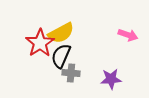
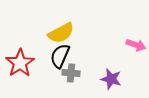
pink arrow: moved 8 px right, 10 px down
red star: moved 20 px left, 20 px down
black semicircle: moved 1 px left
purple star: rotated 20 degrees clockwise
